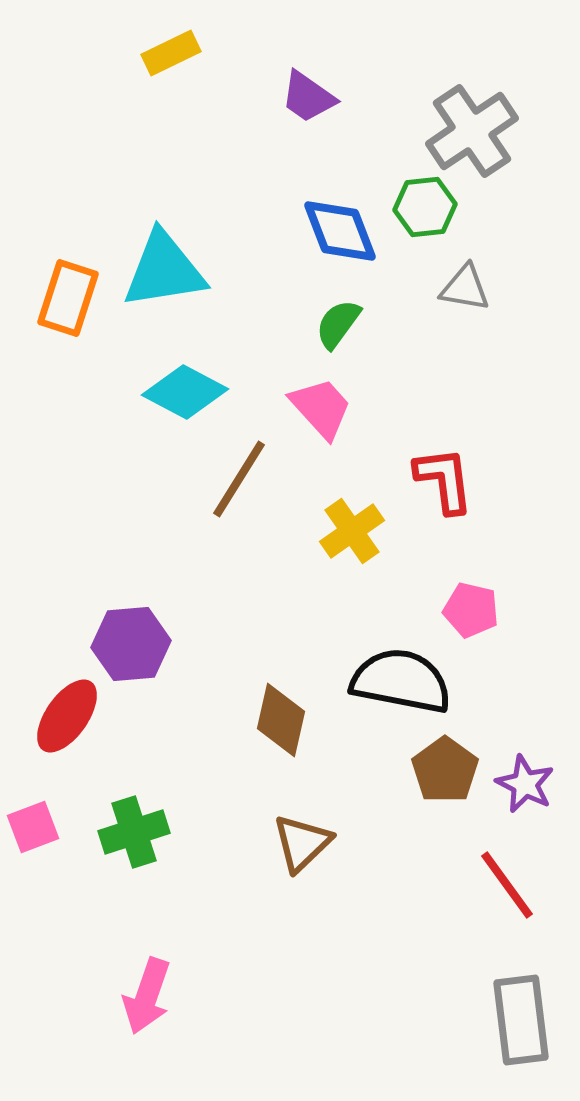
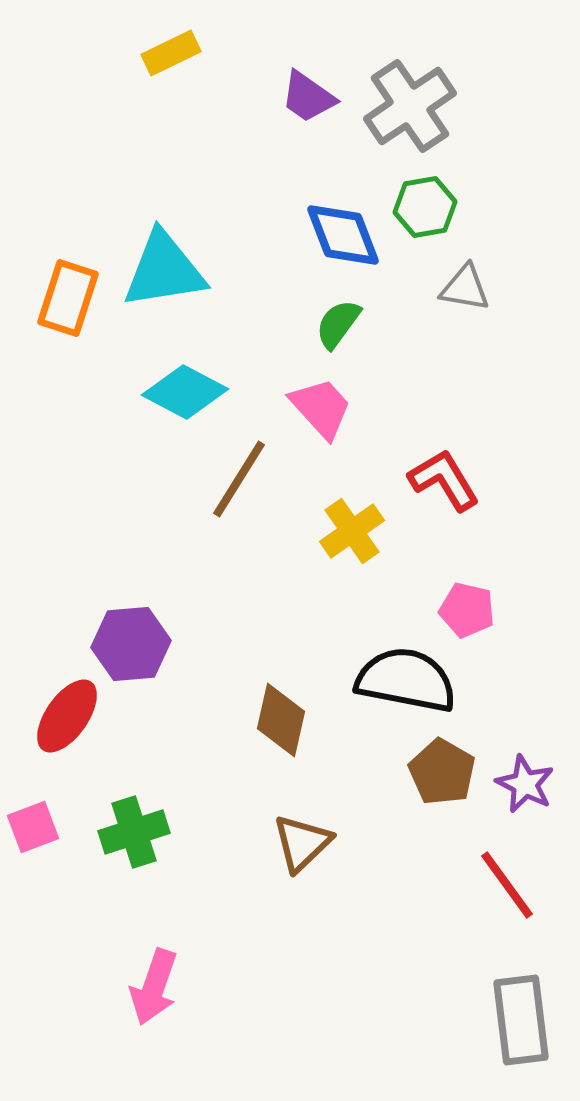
gray cross: moved 62 px left, 25 px up
green hexagon: rotated 4 degrees counterclockwise
blue diamond: moved 3 px right, 4 px down
red L-shape: rotated 24 degrees counterclockwise
pink pentagon: moved 4 px left
black semicircle: moved 5 px right, 1 px up
brown pentagon: moved 3 px left, 2 px down; rotated 6 degrees counterclockwise
pink arrow: moved 7 px right, 9 px up
